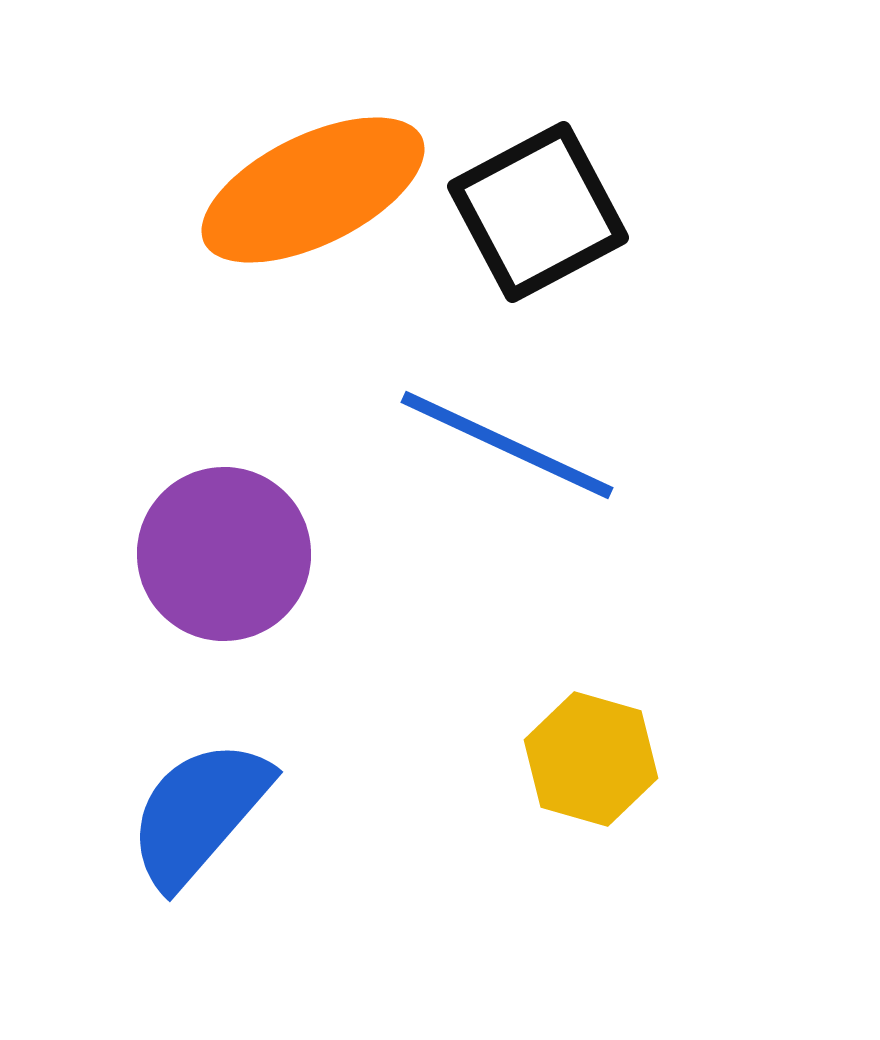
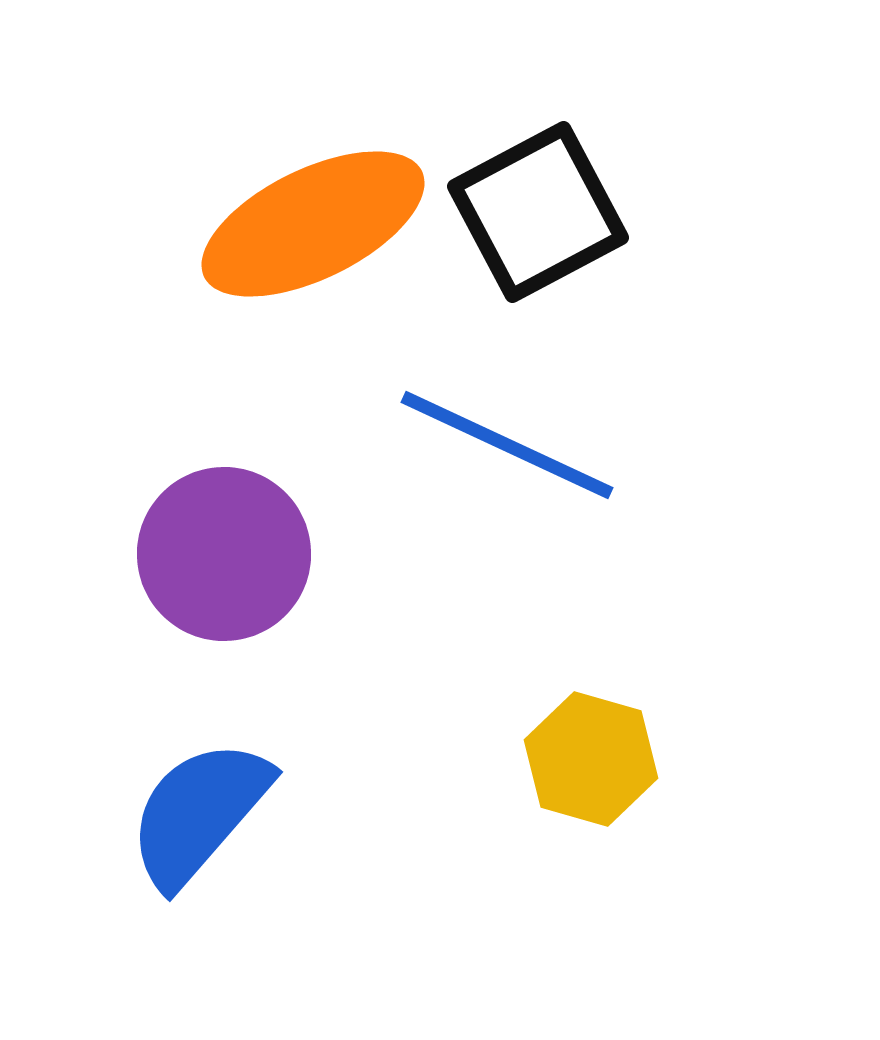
orange ellipse: moved 34 px down
